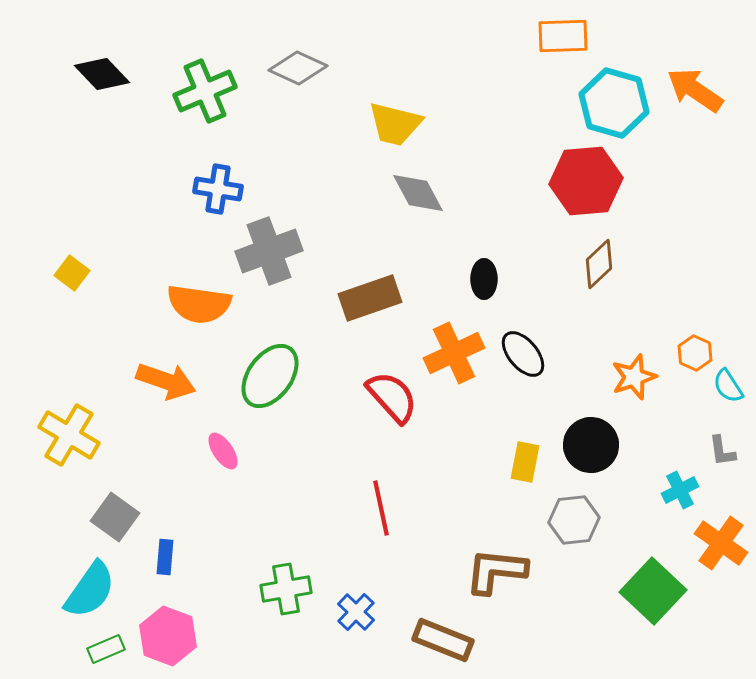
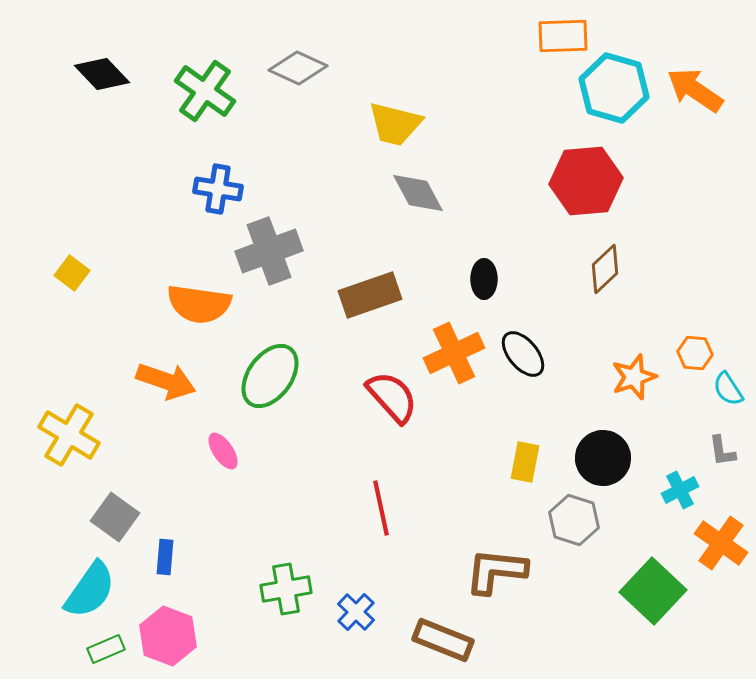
green cross at (205, 91): rotated 32 degrees counterclockwise
cyan hexagon at (614, 103): moved 15 px up
brown diamond at (599, 264): moved 6 px right, 5 px down
brown rectangle at (370, 298): moved 3 px up
orange hexagon at (695, 353): rotated 20 degrees counterclockwise
cyan semicircle at (728, 386): moved 3 px down
black circle at (591, 445): moved 12 px right, 13 px down
gray hexagon at (574, 520): rotated 24 degrees clockwise
